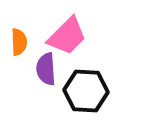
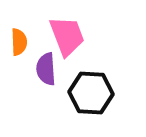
pink trapezoid: rotated 66 degrees counterclockwise
black hexagon: moved 5 px right, 2 px down
